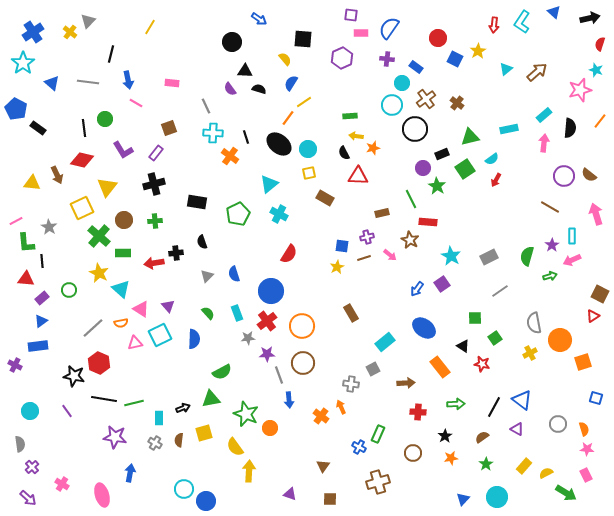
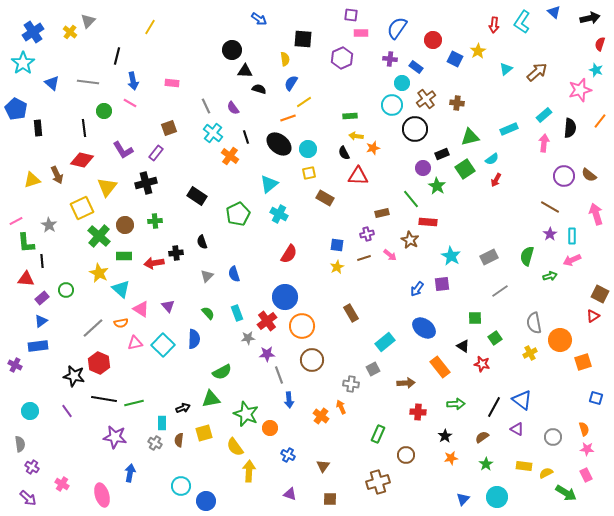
blue semicircle at (389, 28): moved 8 px right
red circle at (438, 38): moved 5 px left, 2 px down
black circle at (232, 42): moved 8 px down
black line at (111, 54): moved 6 px right, 2 px down
yellow semicircle at (285, 59): rotated 32 degrees clockwise
purple cross at (387, 59): moved 3 px right
blue arrow at (128, 80): moved 5 px right, 1 px down
purple semicircle at (230, 89): moved 3 px right, 19 px down
pink line at (136, 103): moved 6 px left
brown cross at (457, 103): rotated 32 degrees counterclockwise
orange line at (288, 118): rotated 35 degrees clockwise
green circle at (105, 119): moved 1 px left, 8 px up
black rectangle at (38, 128): rotated 49 degrees clockwise
cyan rectangle at (509, 129): rotated 12 degrees counterclockwise
cyan cross at (213, 133): rotated 36 degrees clockwise
yellow triangle at (32, 183): moved 3 px up; rotated 24 degrees counterclockwise
black cross at (154, 184): moved 8 px left, 1 px up
green line at (411, 199): rotated 12 degrees counterclockwise
black rectangle at (197, 202): moved 6 px up; rotated 24 degrees clockwise
brown circle at (124, 220): moved 1 px right, 5 px down
gray star at (49, 227): moved 2 px up
purple cross at (367, 237): moved 3 px up
purple star at (552, 245): moved 2 px left, 11 px up
blue square at (342, 246): moved 5 px left, 1 px up
green rectangle at (123, 253): moved 1 px right, 3 px down
purple square at (442, 284): rotated 28 degrees clockwise
green circle at (69, 290): moved 3 px left
blue circle at (271, 291): moved 14 px right, 6 px down
cyan square at (160, 335): moved 3 px right, 10 px down; rotated 20 degrees counterclockwise
brown circle at (303, 363): moved 9 px right, 3 px up
cyan rectangle at (159, 418): moved 3 px right, 5 px down
gray circle at (558, 424): moved 5 px left, 13 px down
blue cross at (359, 447): moved 71 px left, 8 px down
brown circle at (413, 453): moved 7 px left, 2 px down
yellow rectangle at (524, 466): rotated 56 degrees clockwise
purple cross at (32, 467): rotated 16 degrees counterclockwise
cyan circle at (184, 489): moved 3 px left, 3 px up
